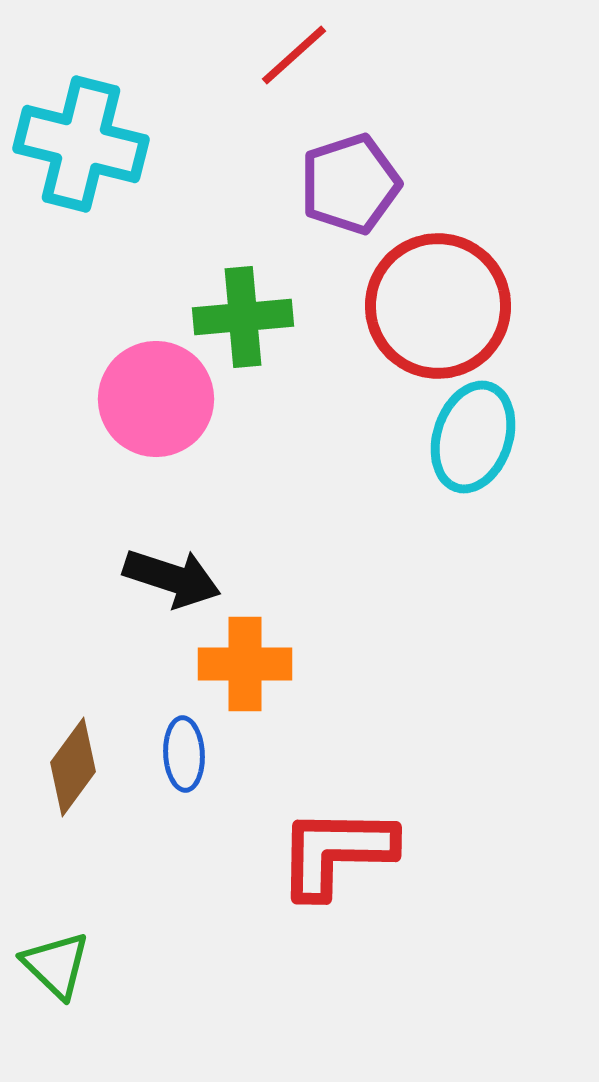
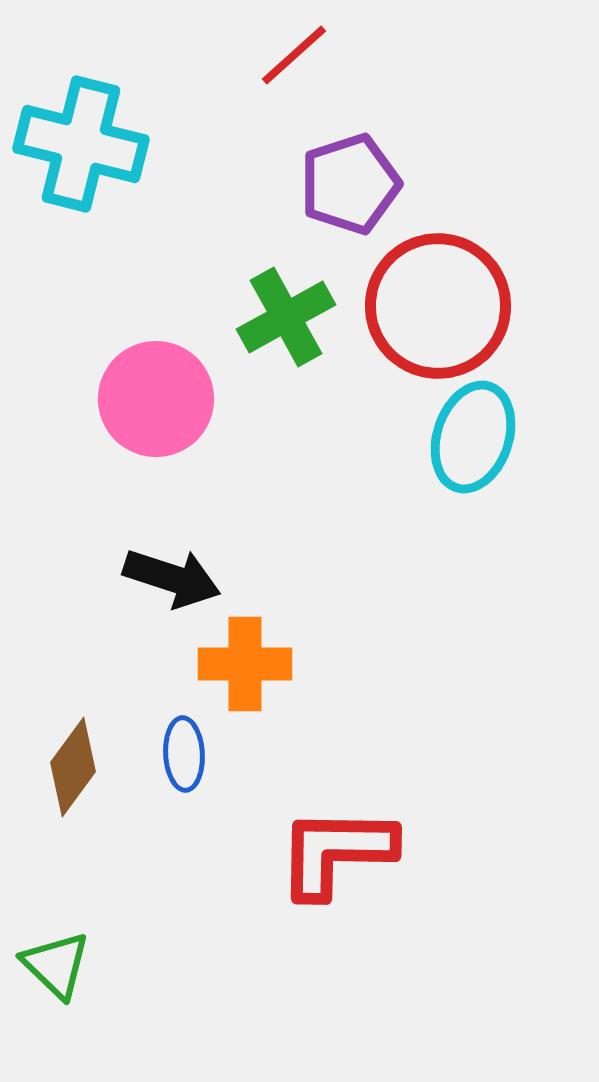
green cross: moved 43 px right; rotated 24 degrees counterclockwise
